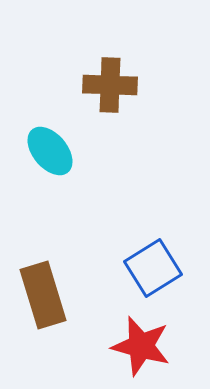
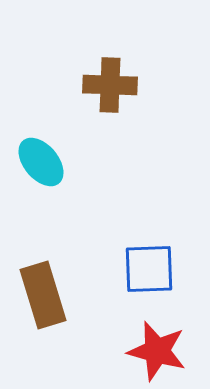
cyan ellipse: moved 9 px left, 11 px down
blue square: moved 4 px left, 1 px down; rotated 30 degrees clockwise
red star: moved 16 px right, 5 px down
